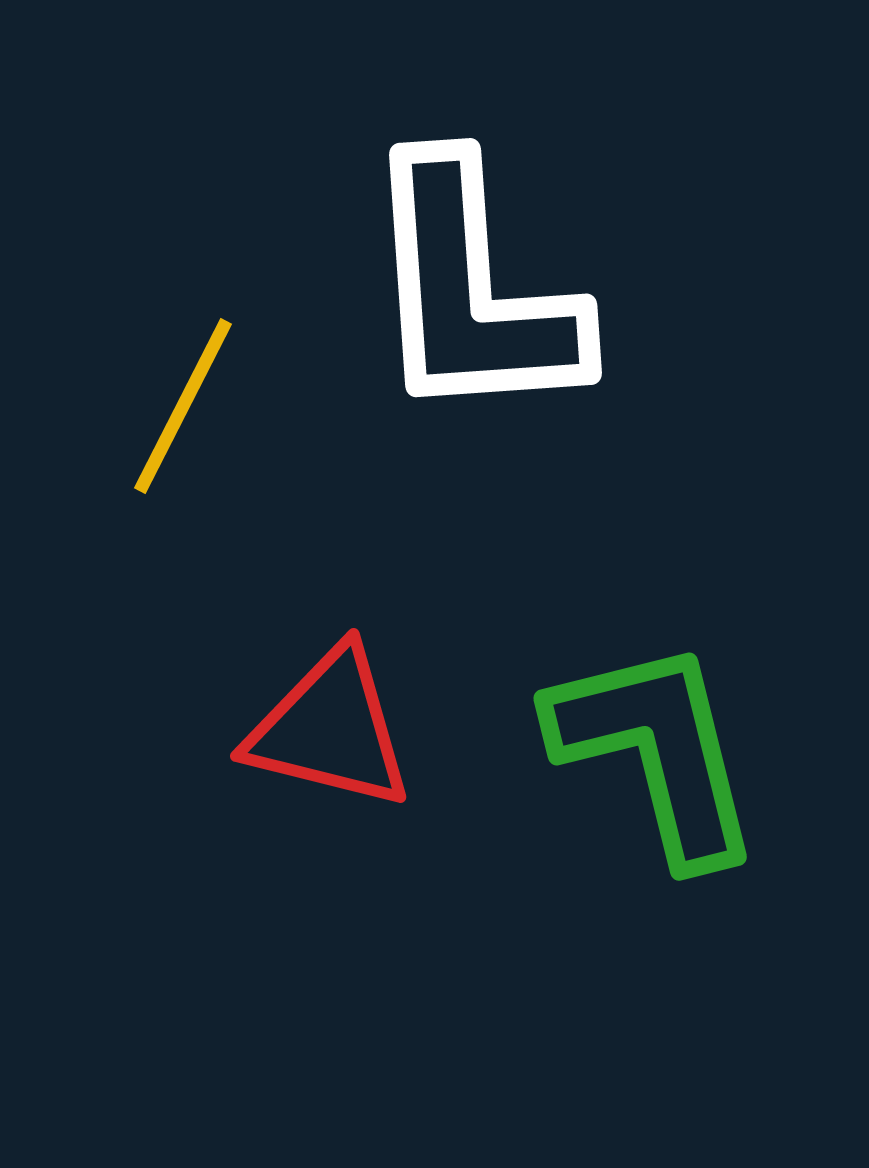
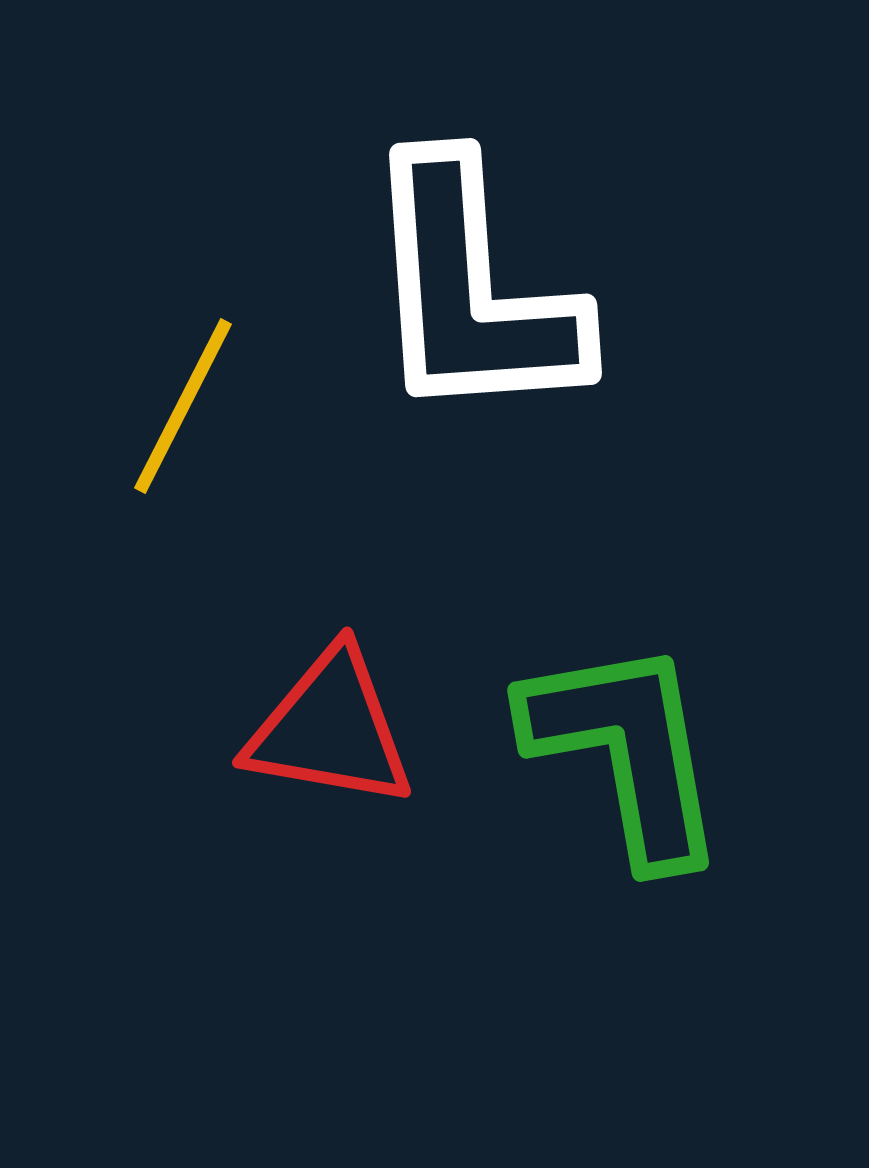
red triangle: rotated 4 degrees counterclockwise
green L-shape: moved 30 px left; rotated 4 degrees clockwise
